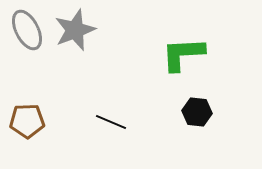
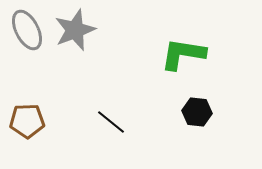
green L-shape: rotated 12 degrees clockwise
black line: rotated 16 degrees clockwise
